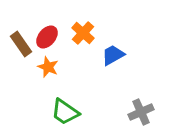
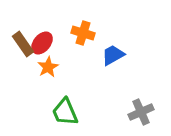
orange cross: rotated 25 degrees counterclockwise
red ellipse: moved 5 px left, 6 px down
brown rectangle: moved 2 px right
orange star: rotated 20 degrees clockwise
green trapezoid: rotated 32 degrees clockwise
